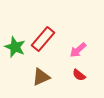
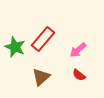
brown triangle: rotated 18 degrees counterclockwise
